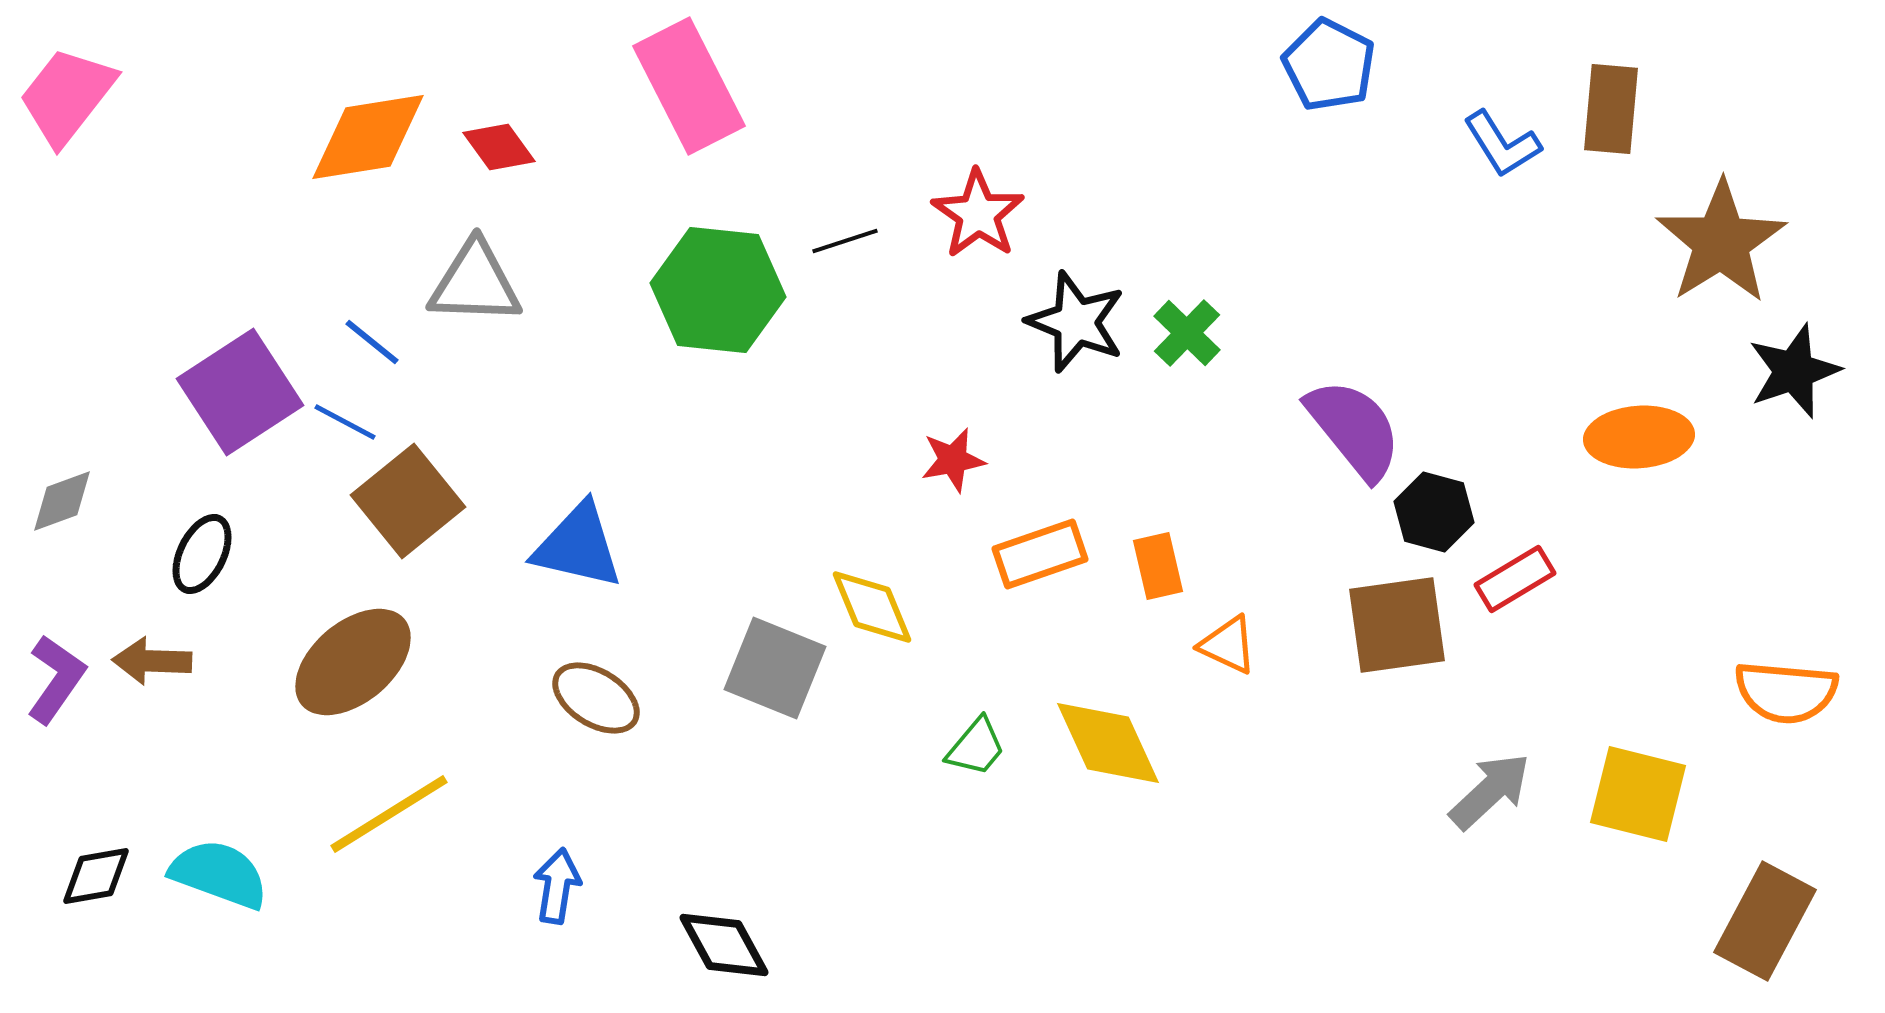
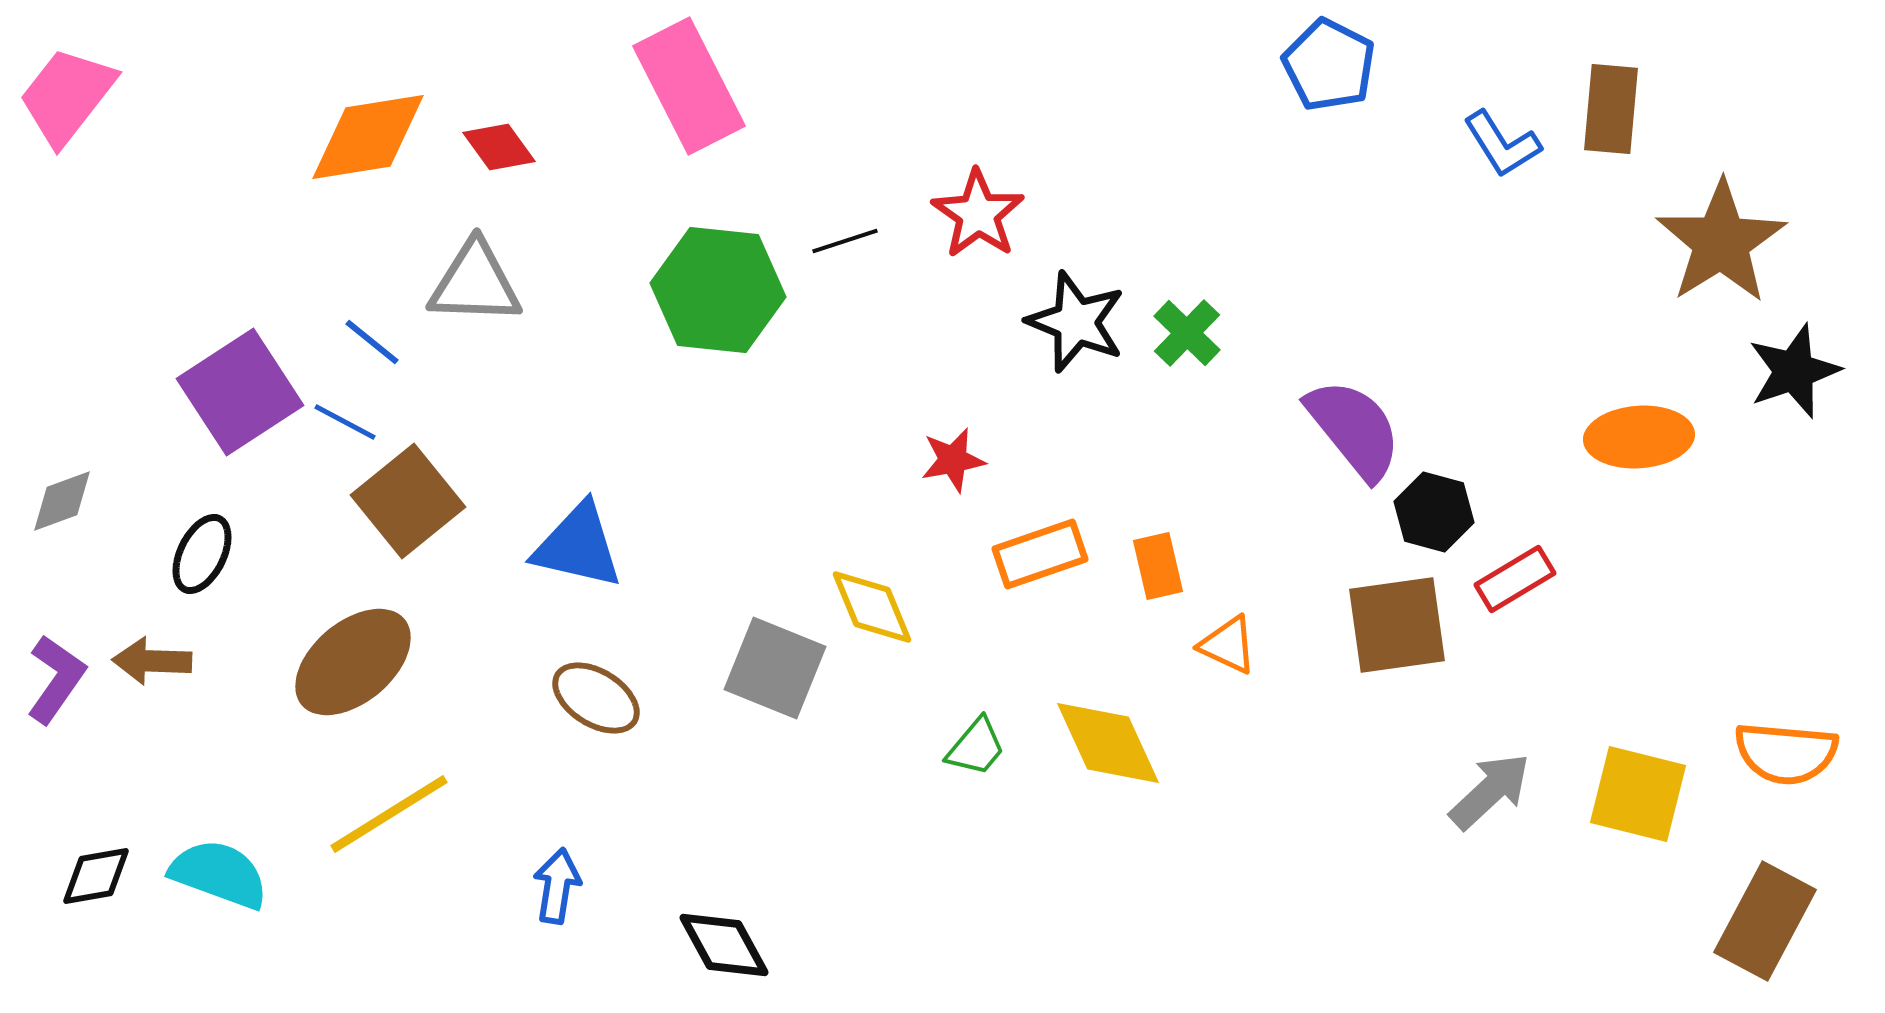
orange semicircle at (1786, 692): moved 61 px down
